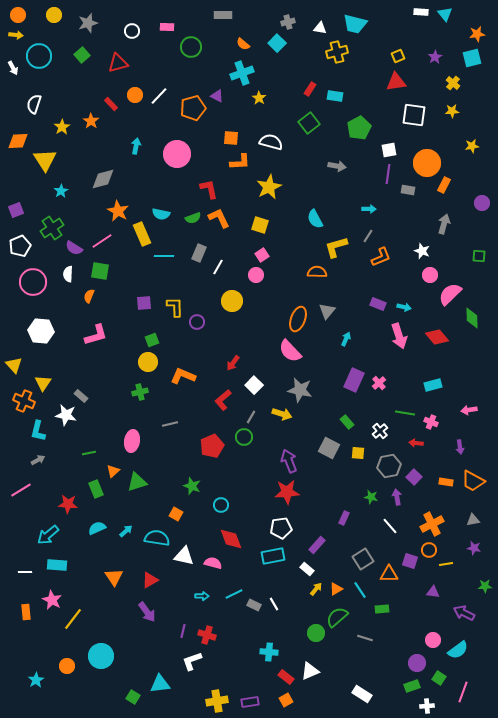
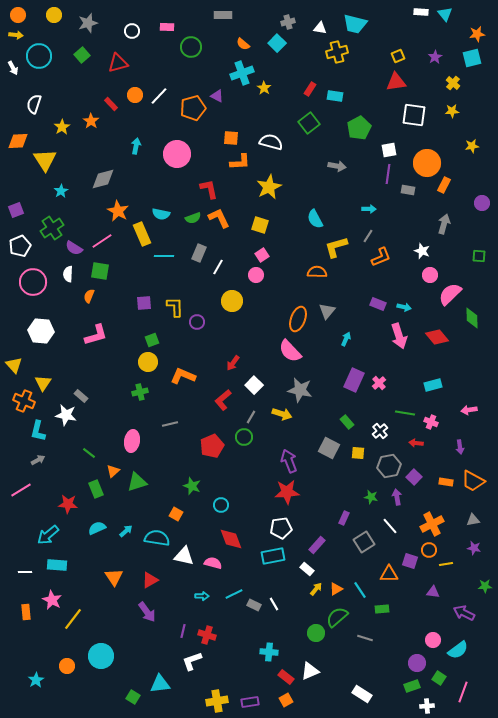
yellow star at (259, 98): moved 5 px right, 10 px up
green line at (89, 453): rotated 48 degrees clockwise
gray square at (363, 559): moved 1 px right, 17 px up
